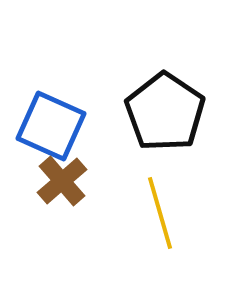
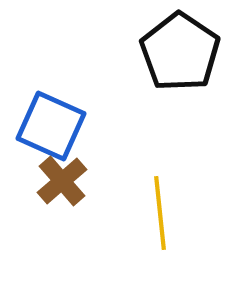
black pentagon: moved 15 px right, 60 px up
yellow line: rotated 10 degrees clockwise
